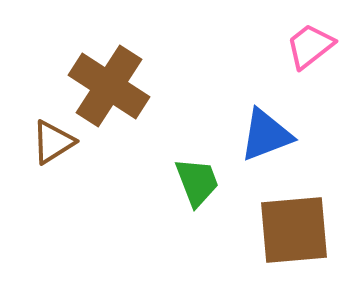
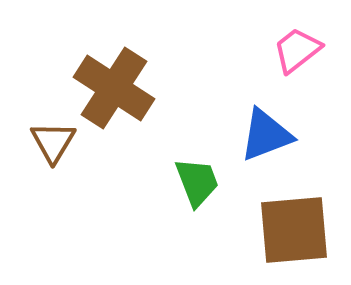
pink trapezoid: moved 13 px left, 4 px down
brown cross: moved 5 px right, 2 px down
brown triangle: rotated 27 degrees counterclockwise
